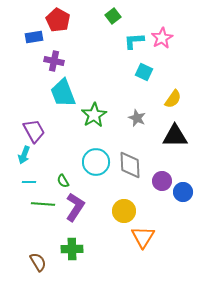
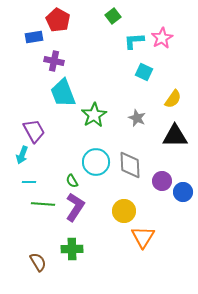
cyan arrow: moved 2 px left
green semicircle: moved 9 px right
